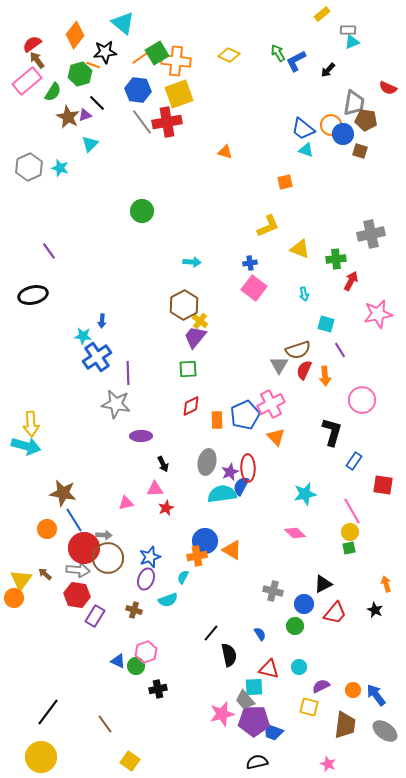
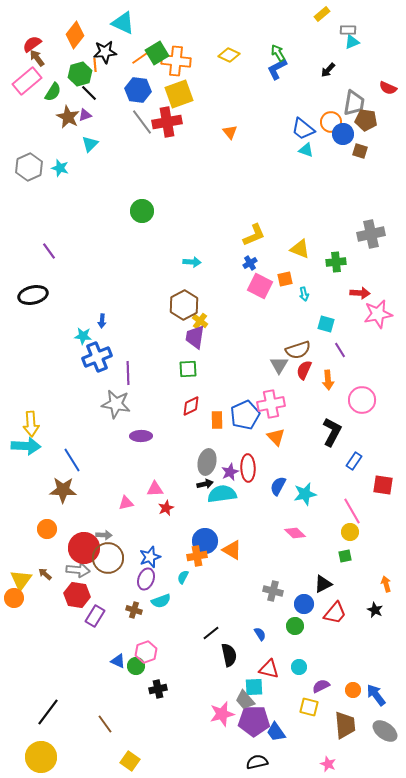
cyan triangle at (123, 23): rotated 15 degrees counterclockwise
brown arrow at (37, 60): moved 2 px up
blue L-shape at (296, 61): moved 19 px left, 8 px down
orange line at (93, 65): moved 2 px right; rotated 64 degrees clockwise
black line at (97, 103): moved 8 px left, 10 px up
orange circle at (331, 125): moved 3 px up
orange triangle at (225, 152): moved 5 px right, 20 px up; rotated 35 degrees clockwise
orange square at (285, 182): moved 97 px down
yellow L-shape at (268, 226): moved 14 px left, 9 px down
green cross at (336, 259): moved 3 px down
blue cross at (250, 263): rotated 24 degrees counterclockwise
red arrow at (351, 281): moved 9 px right, 12 px down; rotated 66 degrees clockwise
pink square at (254, 288): moved 6 px right, 2 px up; rotated 10 degrees counterclockwise
purple trapezoid at (195, 337): rotated 30 degrees counterclockwise
blue cross at (97, 357): rotated 12 degrees clockwise
orange arrow at (325, 376): moved 3 px right, 4 px down
pink cross at (271, 404): rotated 16 degrees clockwise
black L-shape at (332, 432): rotated 12 degrees clockwise
cyan arrow at (26, 446): rotated 12 degrees counterclockwise
black arrow at (163, 464): moved 42 px right, 20 px down; rotated 77 degrees counterclockwise
blue semicircle at (241, 486): moved 37 px right
brown star at (63, 493): moved 3 px up; rotated 8 degrees counterclockwise
blue line at (74, 520): moved 2 px left, 60 px up
green square at (349, 548): moved 4 px left, 8 px down
cyan semicircle at (168, 600): moved 7 px left, 1 px down
black line at (211, 633): rotated 12 degrees clockwise
brown trapezoid at (345, 725): rotated 12 degrees counterclockwise
blue trapezoid at (273, 732): moved 3 px right; rotated 35 degrees clockwise
